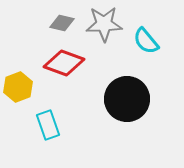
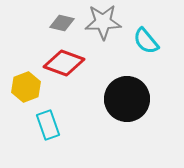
gray star: moved 1 px left, 2 px up
yellow hexagon: moved 8 px right
